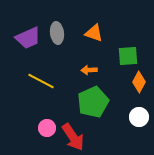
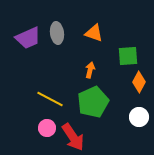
orange arrow: moved 1 px right; rotated 105 degrees clockwise
yellow line: moved 9 px right, 18 px down
